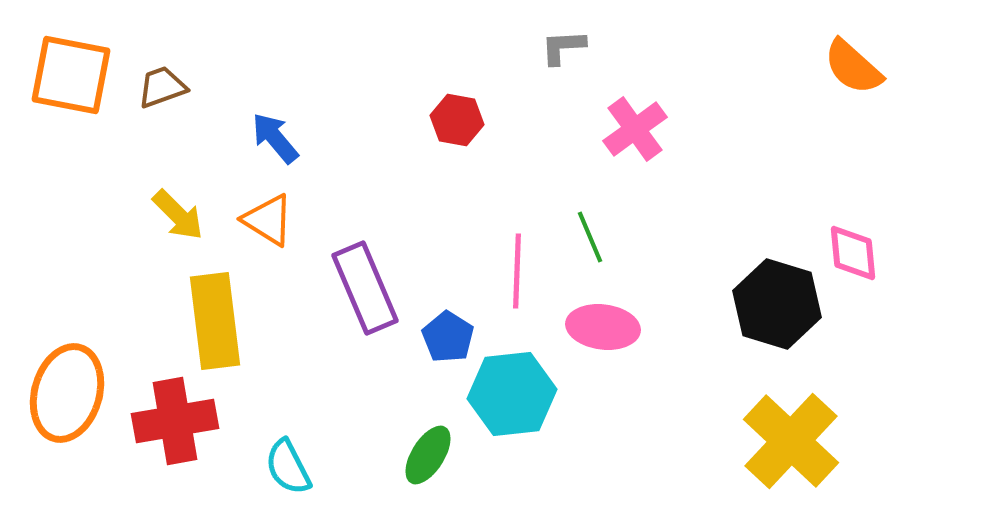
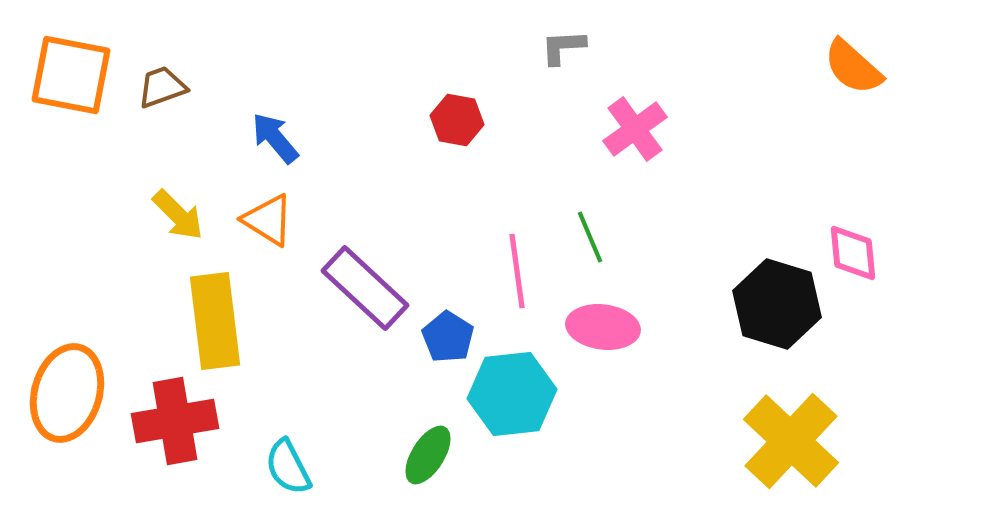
pink line: rotated 10 degrees counterclockwise
purple rectangle: rotated 24 degrees counterclockwise
